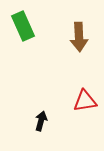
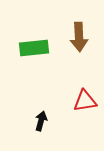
green rectangle: moved 11 px right, 22 px down; rotated 72 degrees counterclockwise
